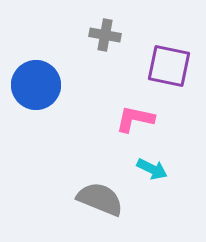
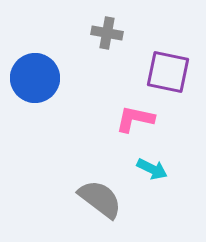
gray cross: moved 2 px right, 2 px up
purple square: moved 1 px left, 6 px down
blue circle: moved 1 px left, 7 px up
gray semicircle: rotated 15 degrees clockwise
